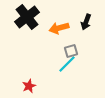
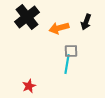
gray square: rotated 16 degrees clockwise
cyan line: rotated 36 degrees counterclockwise
